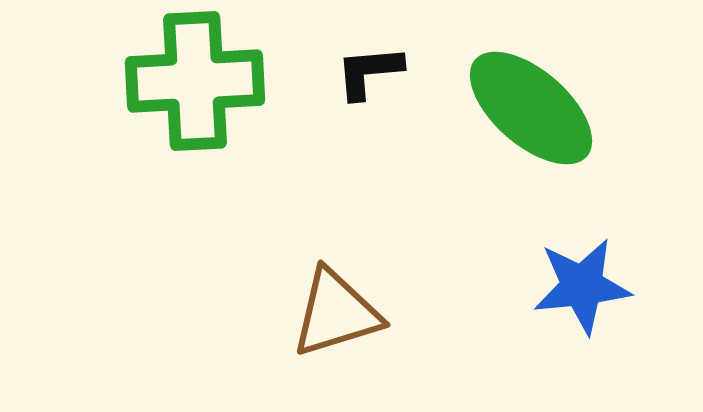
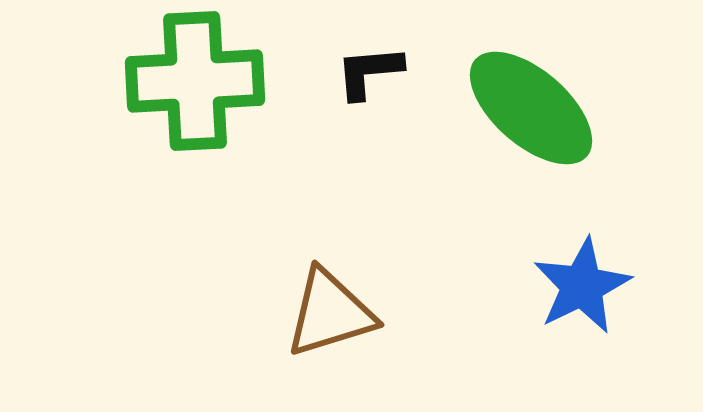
blue star: rotated 20 degrees counterclockwise
brown triangle: moved 6 px left
